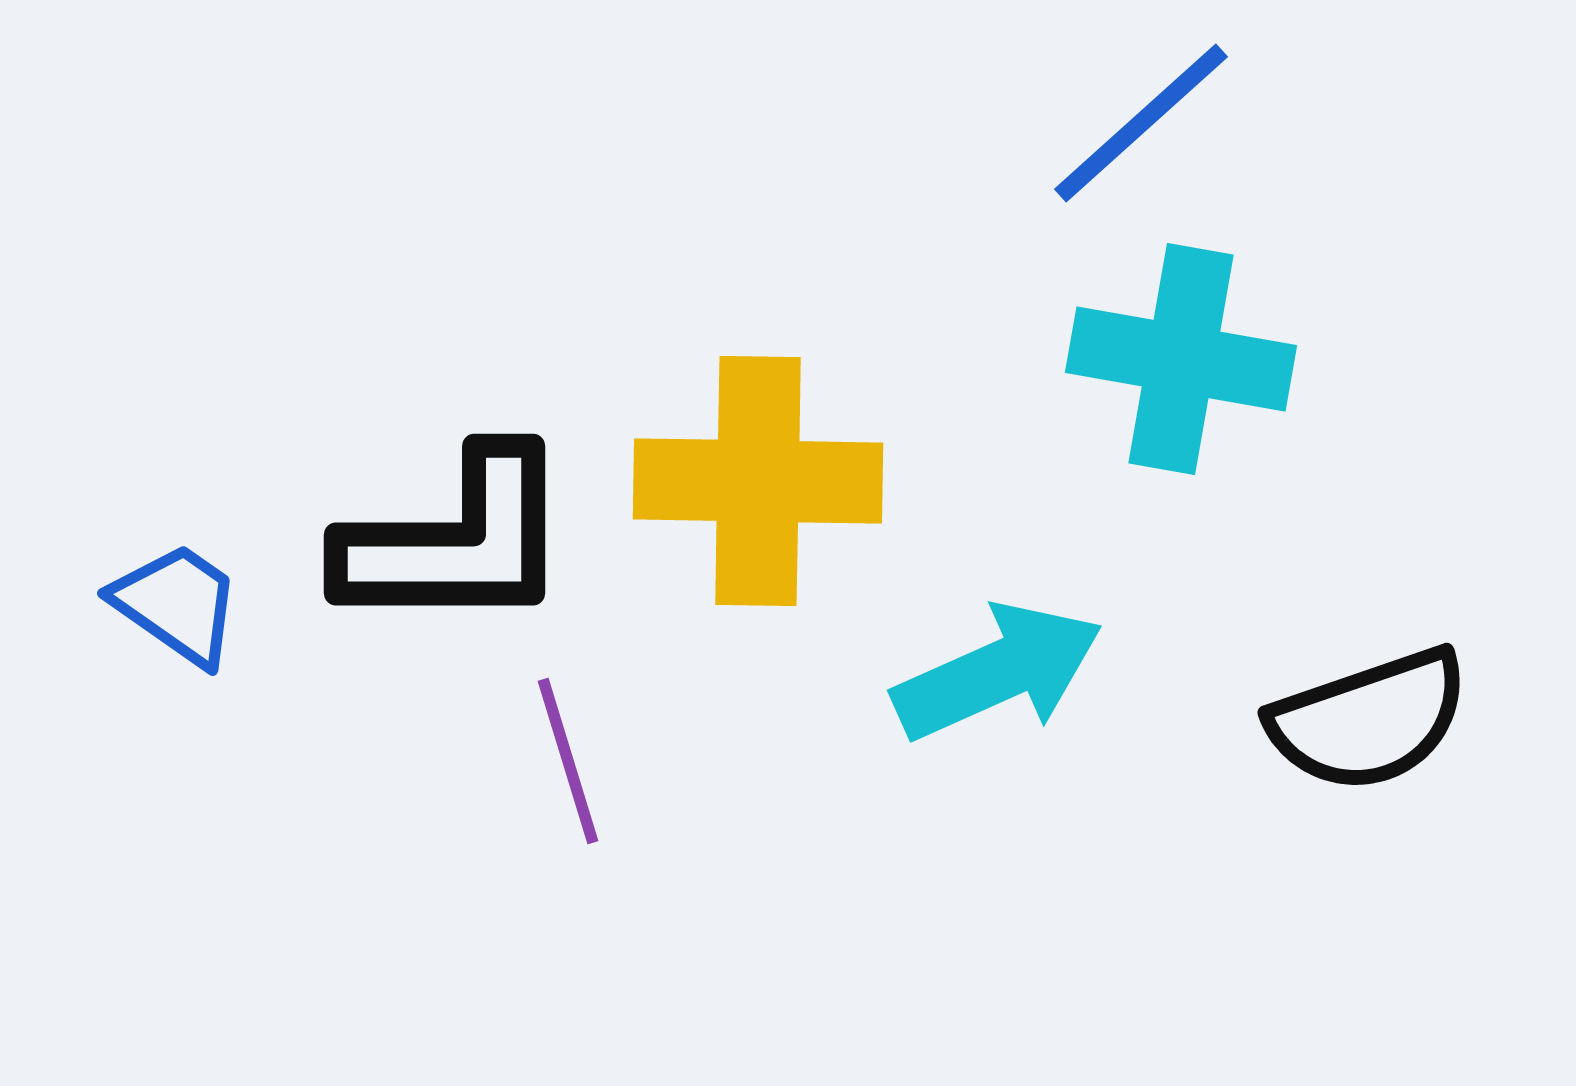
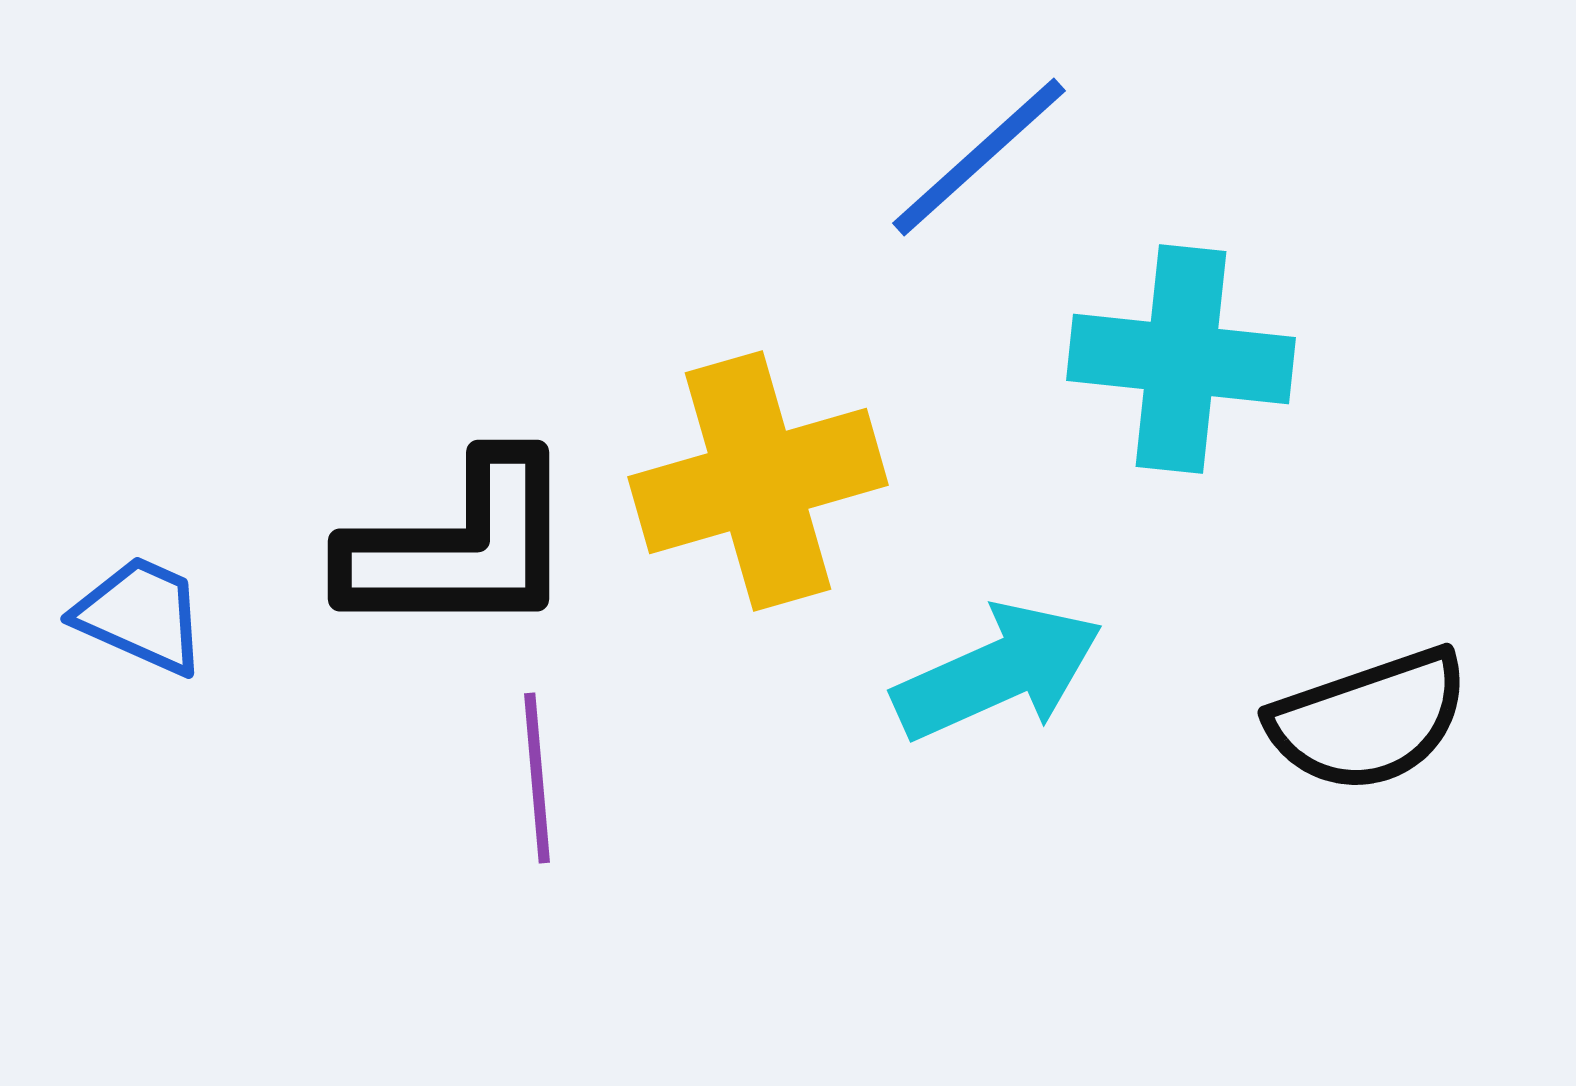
blue line: moved 162 px left, 34 px down
cyan cross: rotated 4 degrees counterclockwise
yellow cross: rotated 17 degrees counterclockwise
black L-shape: moved 4 px right, 6 px down
blue trapezoid: moved 36 px left, 11 px down; rotated 11 degrees counterclockwise
purple line: moved 31 px left, 17 px down; rotated 12 degrees clockwise
